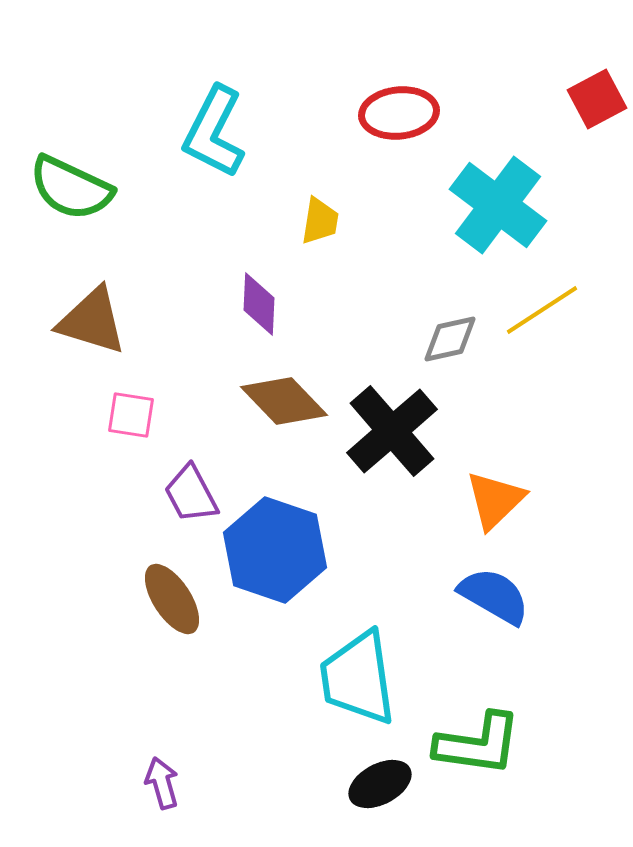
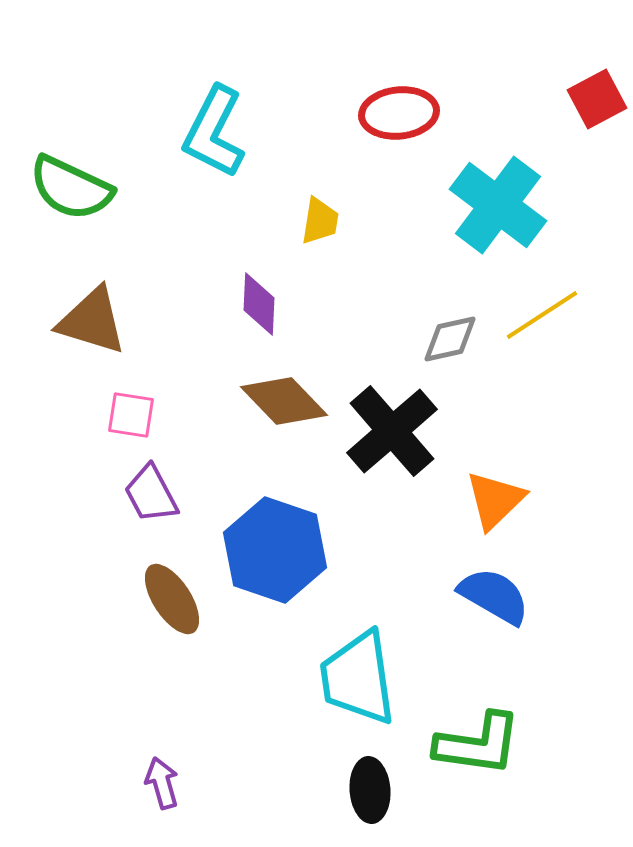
yellow line: moved 5 px down
purple trapezoid: moved 40 px left
black ellipse: moved 10 px left, 6 px down; rotated 66 degrees counterclockwise
